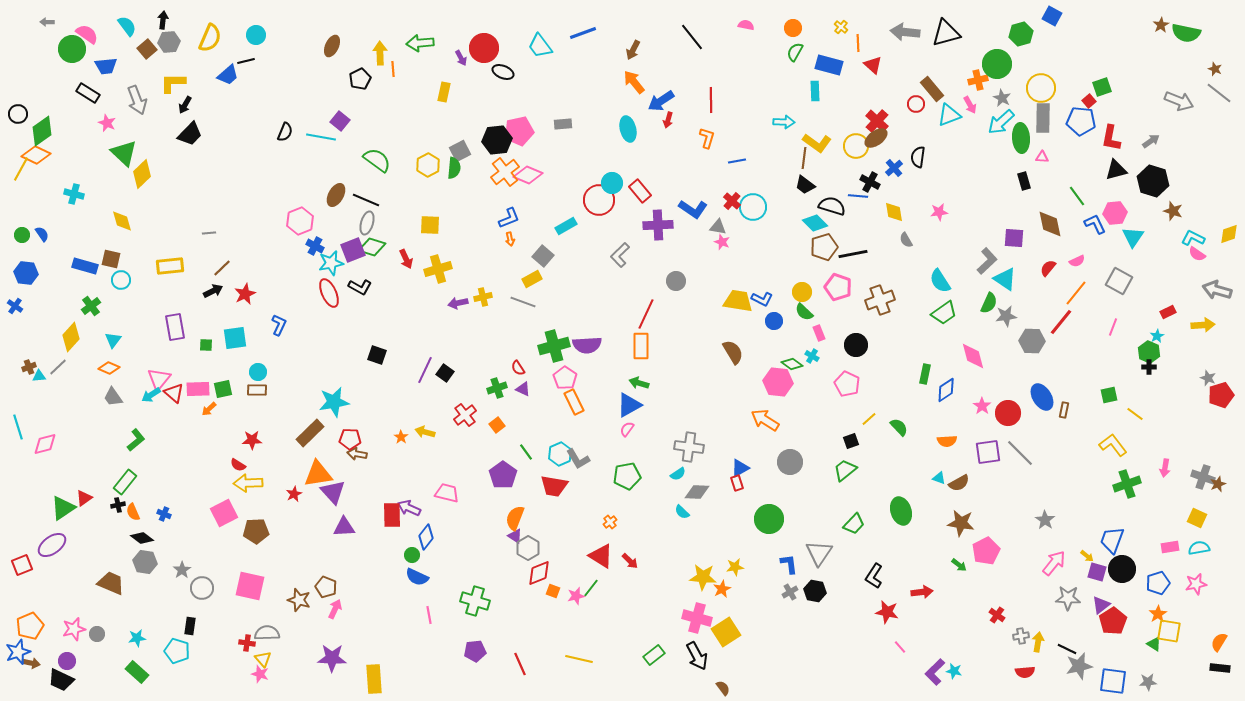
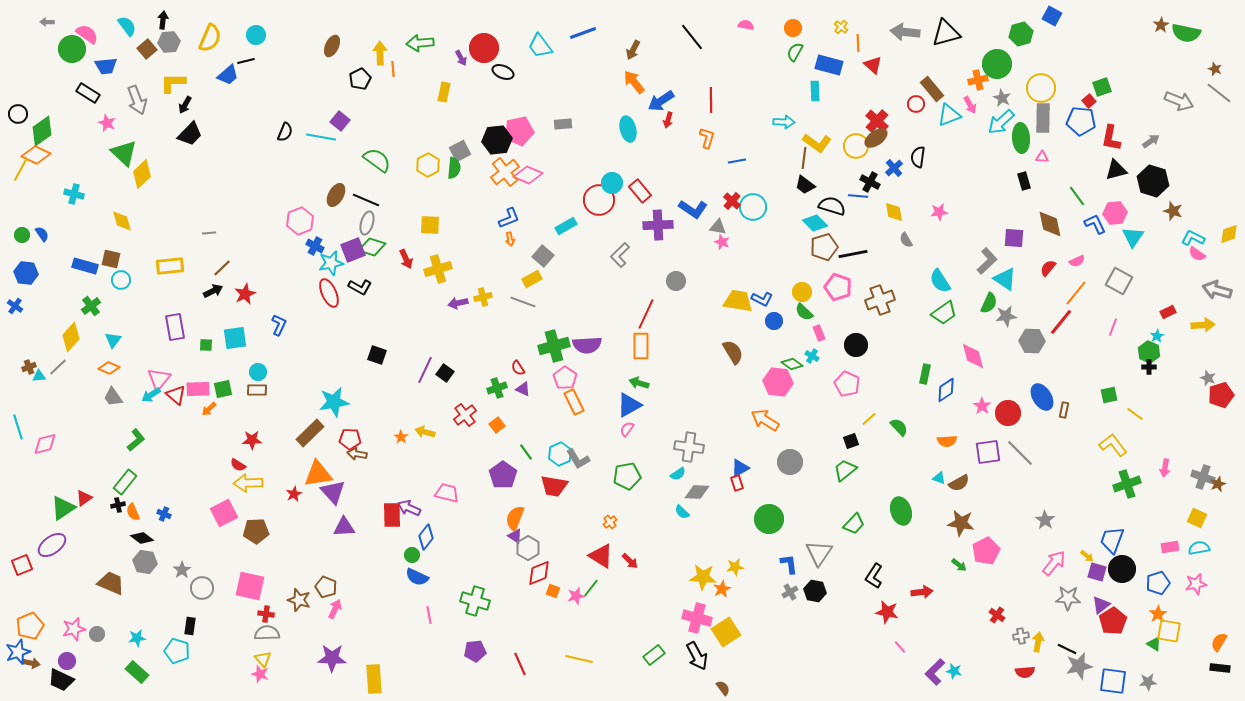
red triangle at (174, 393): moved 2 px right, 2 px down
red cross at (247, 643): moved 19 px right, 29 px up
